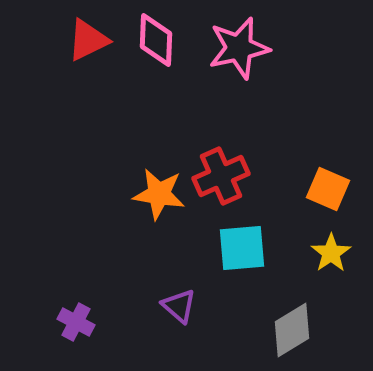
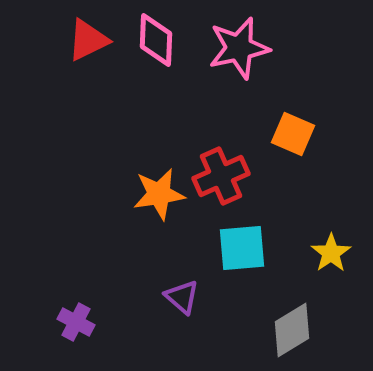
orange square: moved 35 px left, 55 px up
orange star: rotated 18 degrees counterclockwise
purple triangle: moved 3 px right, 9 px up
